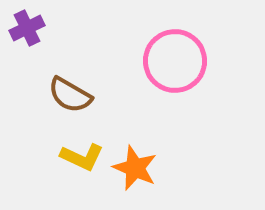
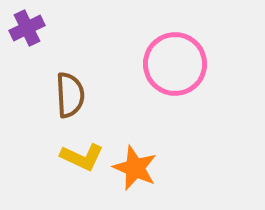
pink circle: moved 3 px down
brown semicircle: rotated 123 degrees counterclockwise
